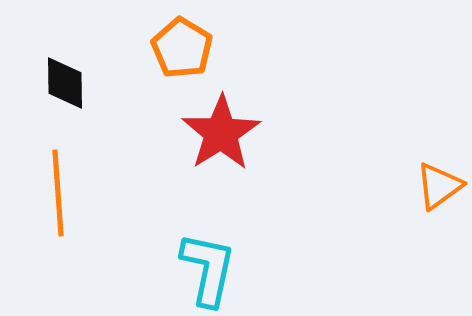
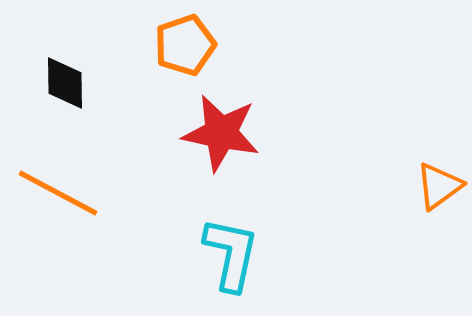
orange pentagon: moved 3 px right, 3 px up; rotated 22 degrees clockwise
red star: rotated 28 degrees counterclockwise
orange line: rotated 58 degrees counterclockwise
cyan L-shape: moved 23 px right, 15 px up
